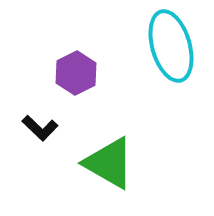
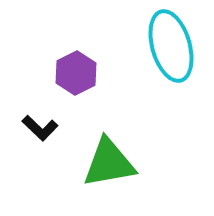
green triangle: rotated 40 degrees counterclockwise
